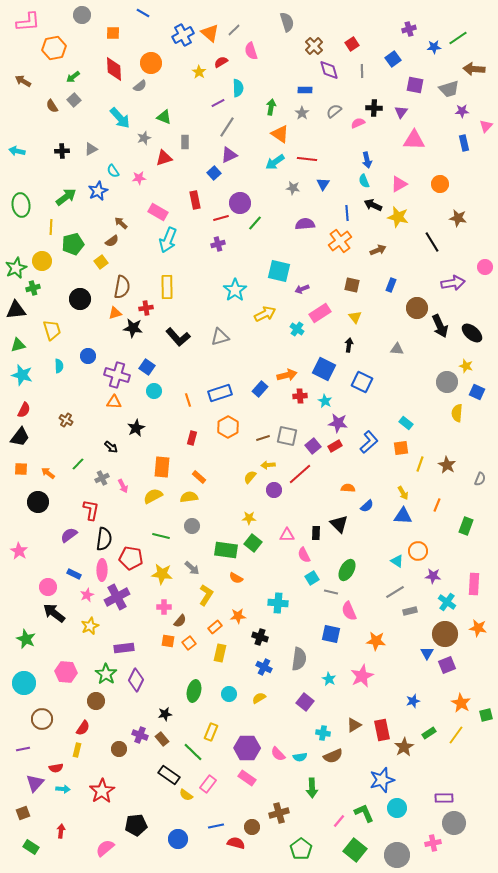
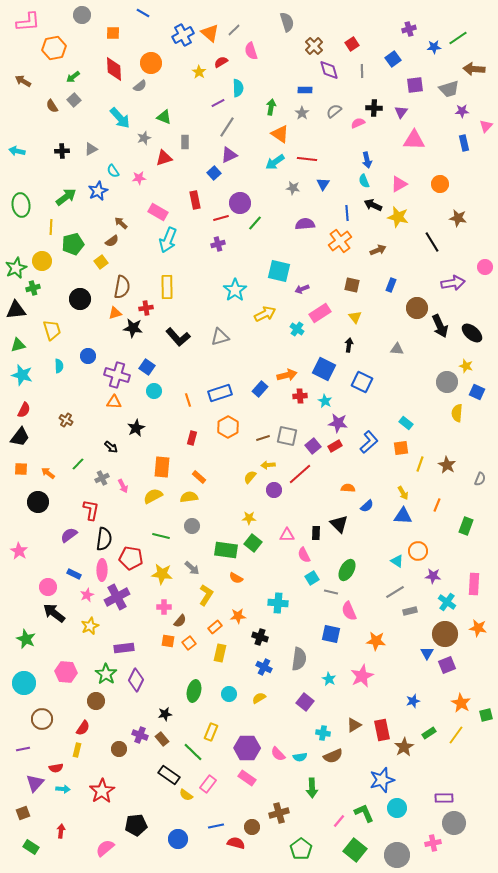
purple square at (415, 85): rotated 18 degrees counterclockwise
